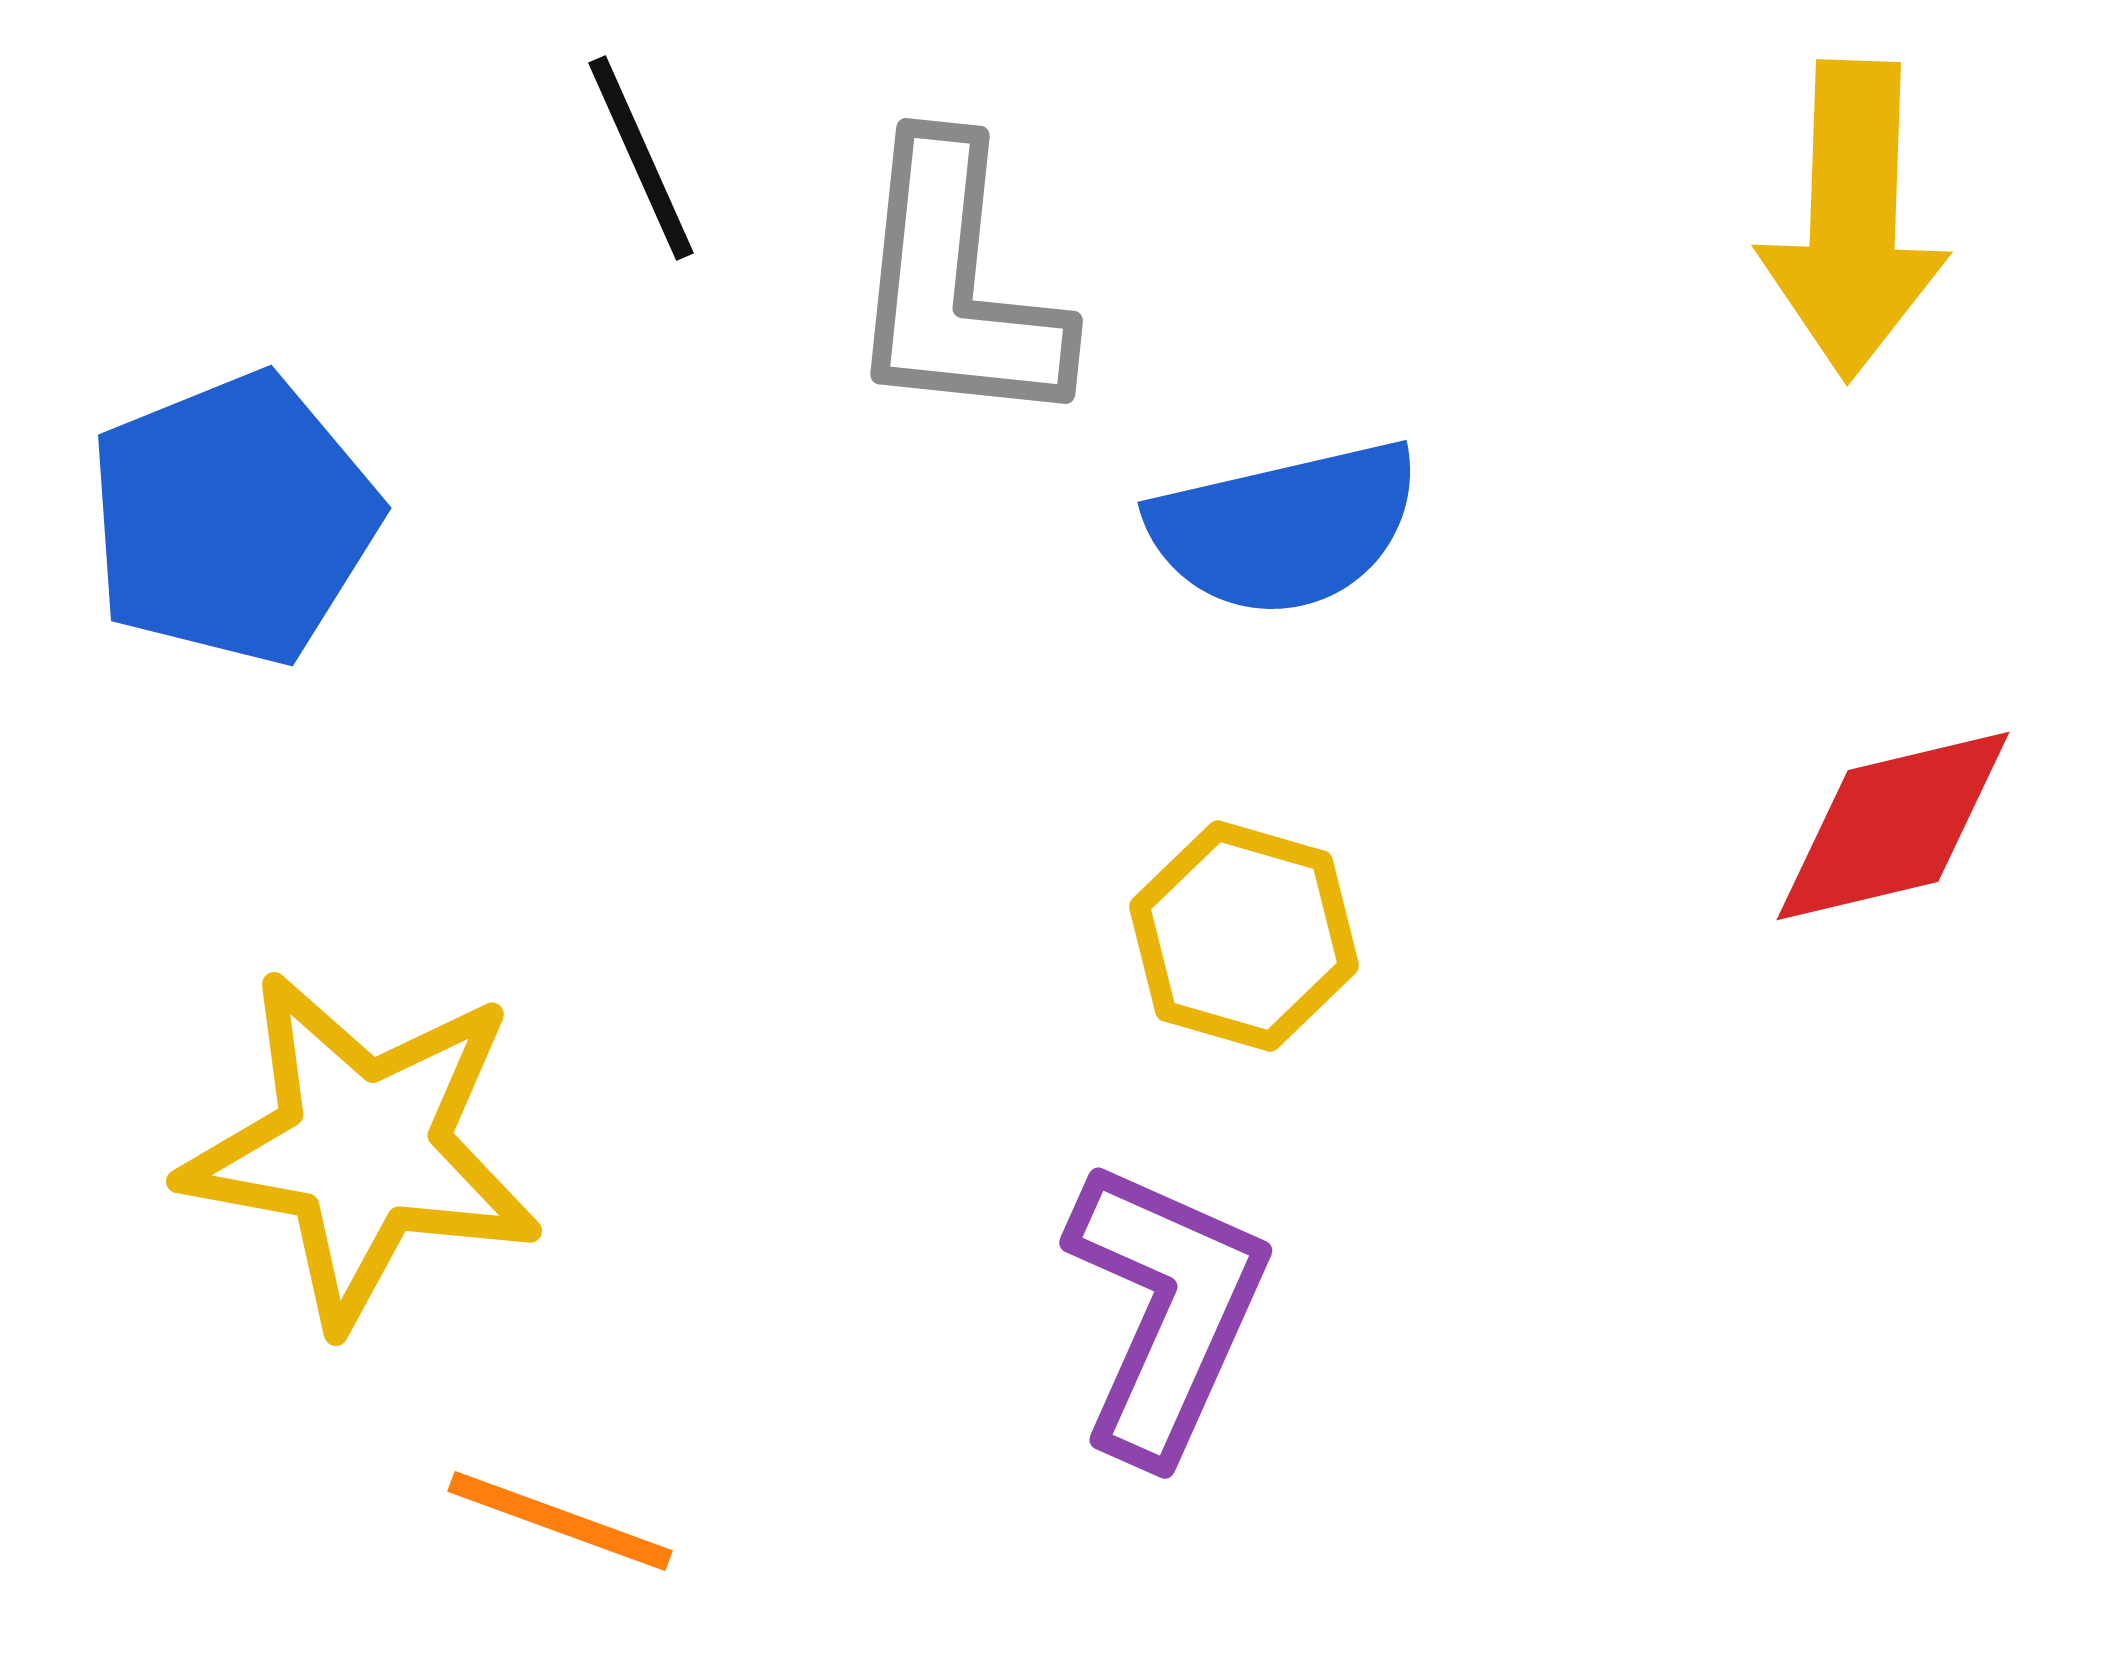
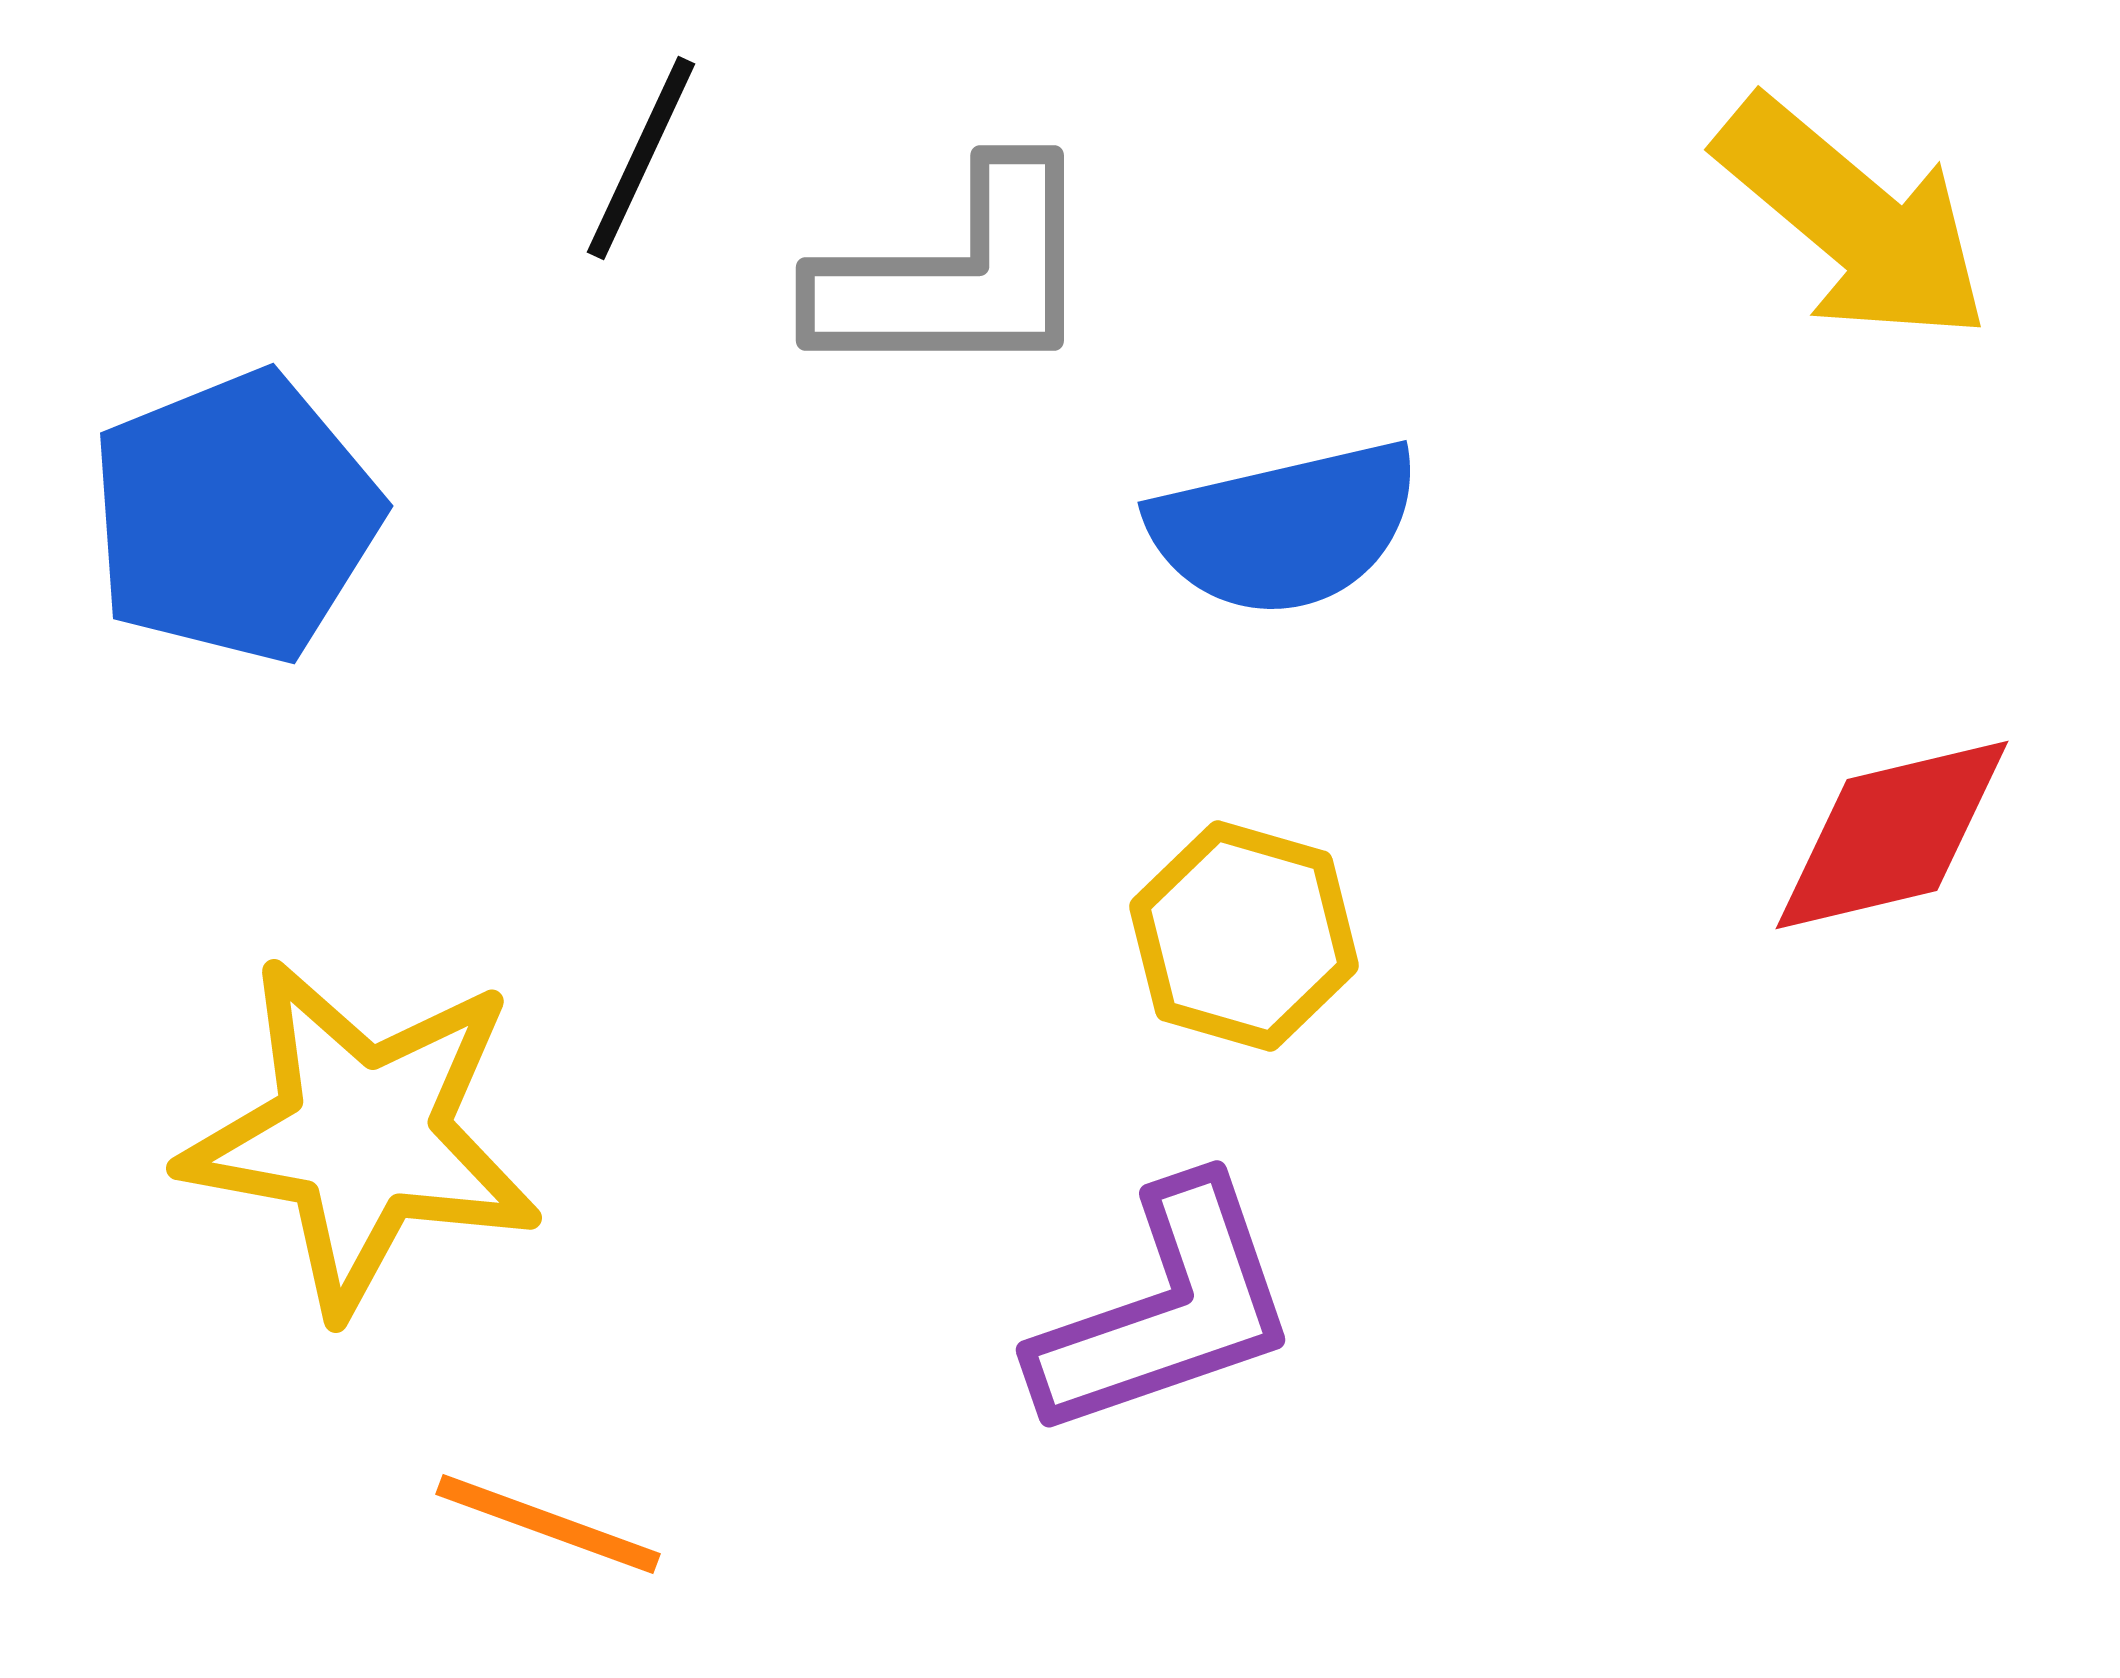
black line: rotated 49 degrees clockwise
yellow arrow: rotated 52 degrees counterclockwise
gray L-shape: moved 1 px right, 10 px up; rotated 96 degrees counterclockwise
blue pentagon: moved 2 px right, 2 px up
red diamond: moved 1 px left, 9 px down
yellow star: moved 13 px up
purple L-shape: rotated 47 degrees clockwise
orange line: moved 12 px left, 3 px down
